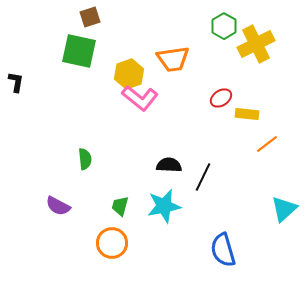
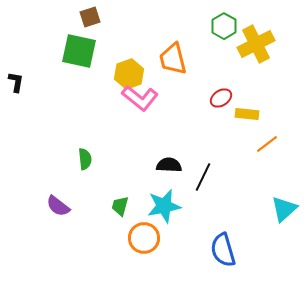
orange trapezoid: rotated 84 degrees clockwise
purple semicircle: rotated 10 degrees clockwise
orange circle: moved 32 px right, 5 px up
